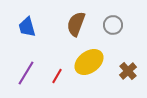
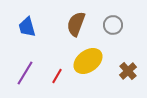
yellow ellipse: moved 1 px left, 1 px up
purple line: moved 1 px left
